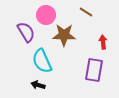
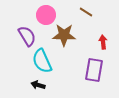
purple semicircle: moved 1 px right, 4 px down
